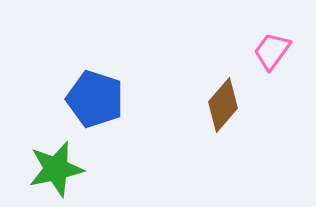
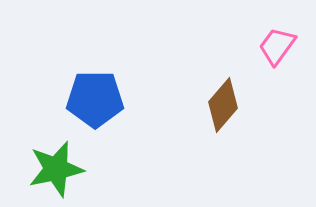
pink trapezoid: moved 5 px right, 5 px up
blue pentagon: rotated 18 degrees counterclockwise
